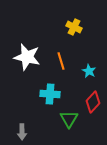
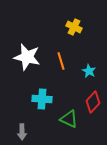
cyan cross: moved 8 px left, 5 px down
green triangle: rotated 36 degrees counterclockwise
